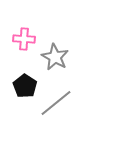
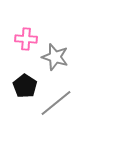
pink cross: moved 2 px right
gray star: rotated 12 degrees counterclockwise
